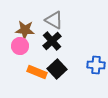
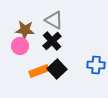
orange rectangle: moved 2 px right, 1 px up; rotated 42 degrees counterclockwise
